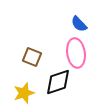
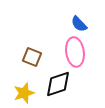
pink ellipse: moved 1 px left, 1 px up
black diamond: moved 2 px down
